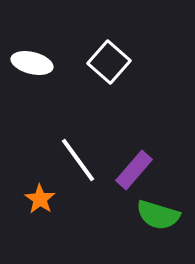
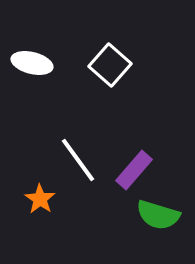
white square: moved 1 px right, 3 px down
